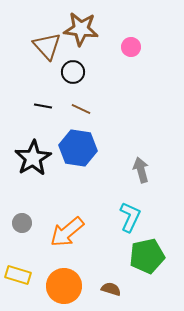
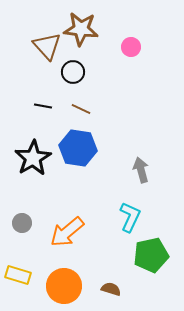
green pentagon: moved 4 px right, 1 px up
